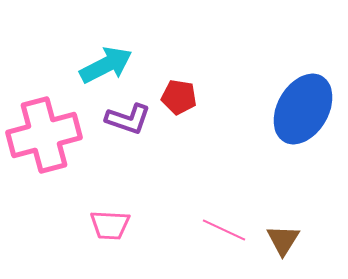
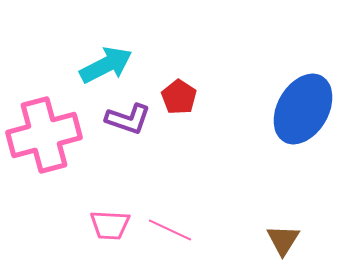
red pentagon: rotated 24 degrees clockwise
pink line: moved 54 px left
